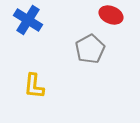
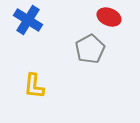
red ellipse: moved 2 px left, 2 px down
